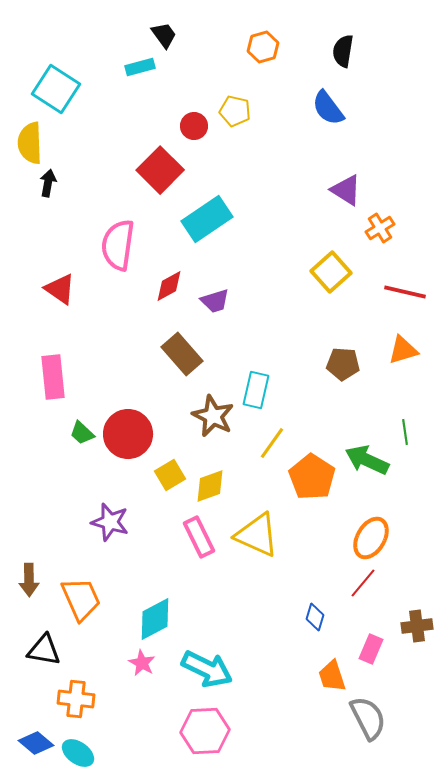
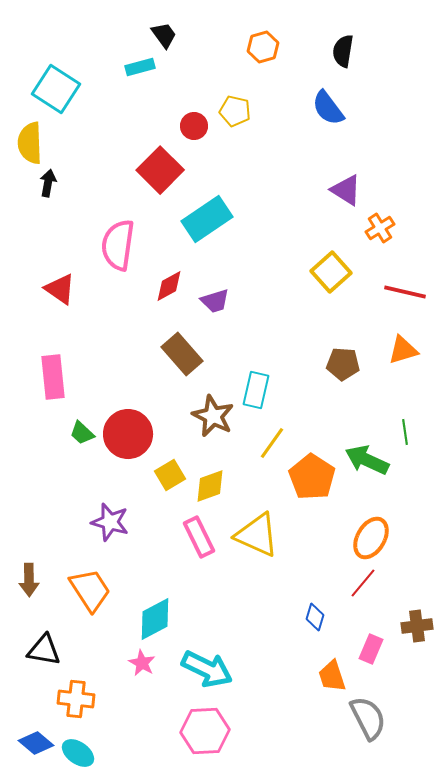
orange trapezoid at (81, 599): moved 9 px right, 9 px up; rotated 9 degrees counterclockwise
